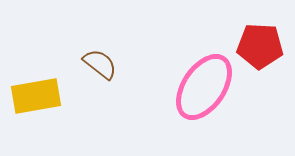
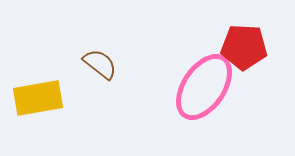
red pentagon: moved 16 px left, 1 px down
yellow rectangle: moved 2 px right, 2 px down
